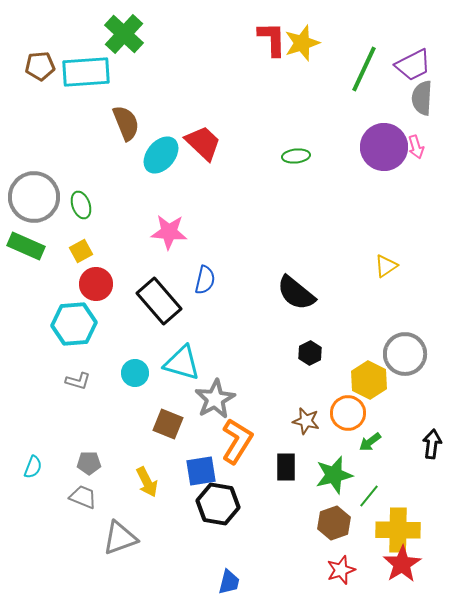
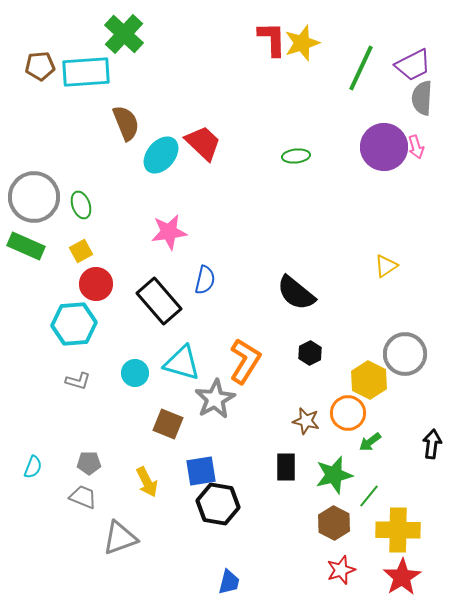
green line at (364, 69): moved 3 px left, 1 px up
pink star at (169, 232): rotated 12 degrees counterclockwise
orange L-shape at (237, 441): moved 8 px right, 80 px up
brown hexagon at (334, 523): rotated 12 degrees counterclockwise
red star at (402, 564): moved 13 px down
